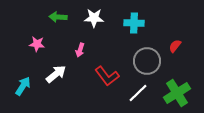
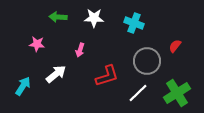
cyan cross: rotated 18 degrees clockwise
red L-shape: rotated 70 degrees counterclockwise
